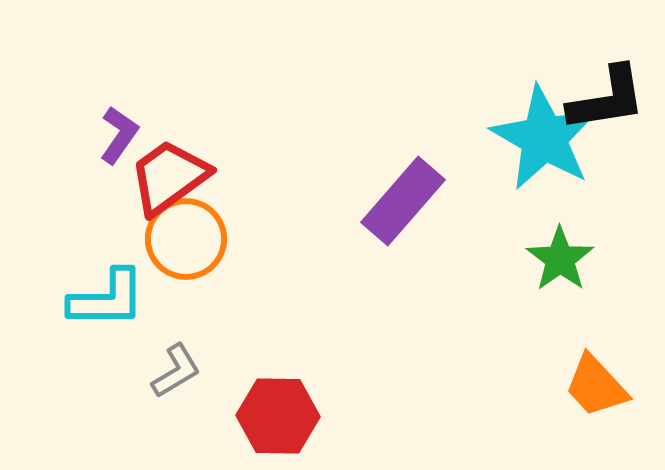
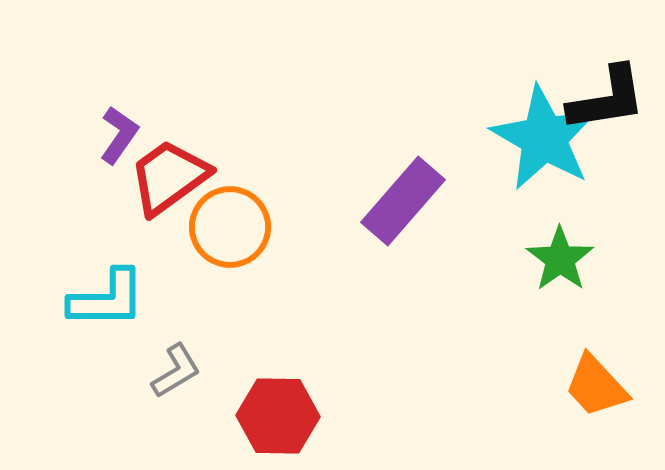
orange circle: moved 44 px right, 12 px up
